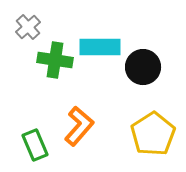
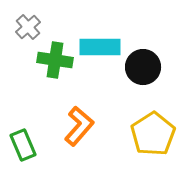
green rectangle: moved 12 px left
